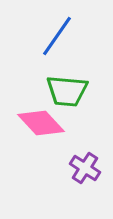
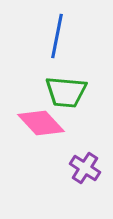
blue line: rotated 24 degrees counterclockwise
green trapezoid: moved 1 px left, 1 px down
